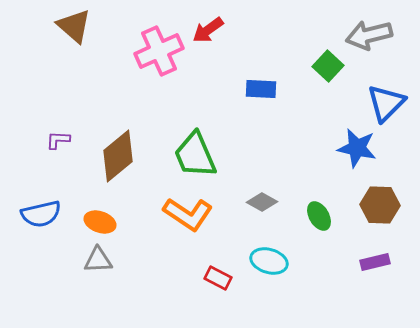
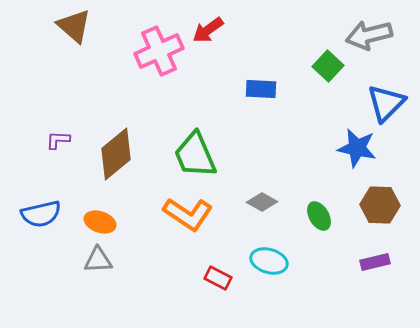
brown diamond: moved 2 px left, 2 px up
